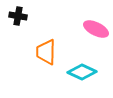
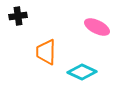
black cross: rotated 18 degrees counterclockwise
pink ellipse: moved 1 px right, 2 px up
